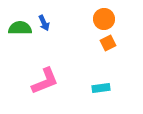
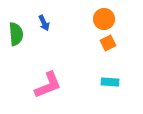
green semicircle: moved 4 px left, 6 px down; rotated 85 degrees clockwise
pink L-shape: moved 3 px right, 4 px down
cyan rectangle: moved 9 px right, 6 px up; rotated 12 degrees clockwise
